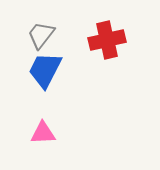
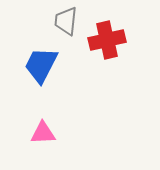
gray trapezoid: moved 25 px right, 14 px up; rotated 32 degrees counterclockwise
blue trapezoid: moved 4 px left, 5 px up
